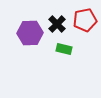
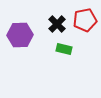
purple hexagon: moved 10 px left, 2 px down
